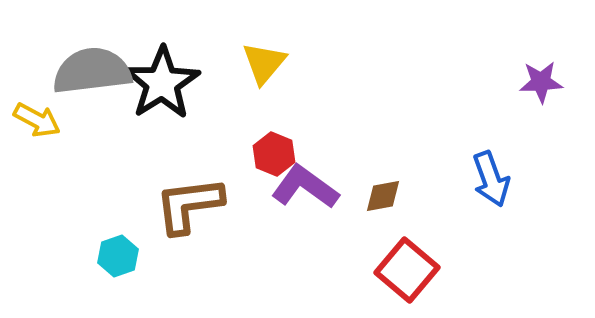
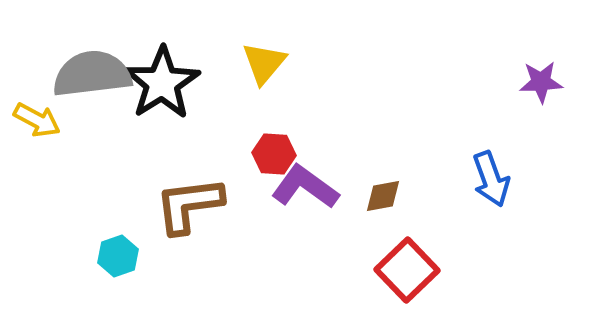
gray semicircle: moved 3 px down
red hexagon: rotated 18 degrees counterclockwise
red square: rotated 6 degrees clockwise
